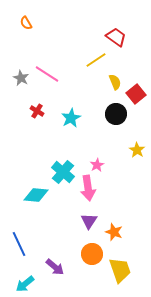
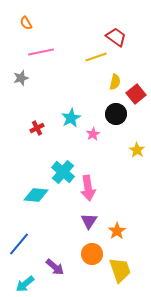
yellow line: moved 3 px up; rotated 15 degrees clockwise
pink line: moved 6 px left, 22 px up; rotated 45 degrees counterclockwise
gray star: rotated 28 degrees clockwise
yellow semicircle: rotated 35 degrees clockwise
red cross: moved 17 px down; rotated 32 degrees clockwise
pink star: moved 4 px left, 31 px up
orange star: moved 3 px right, 1 px up; rotated 18 degrees clockwise
blue line: rotated 65 degrees clockwise
